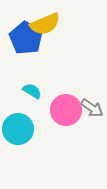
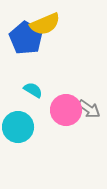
cyan semicircle: moved 1 px right, 1 px up
gray arrow: moved 3 px left, 1 px down
cyan circle: moved 2 px up
